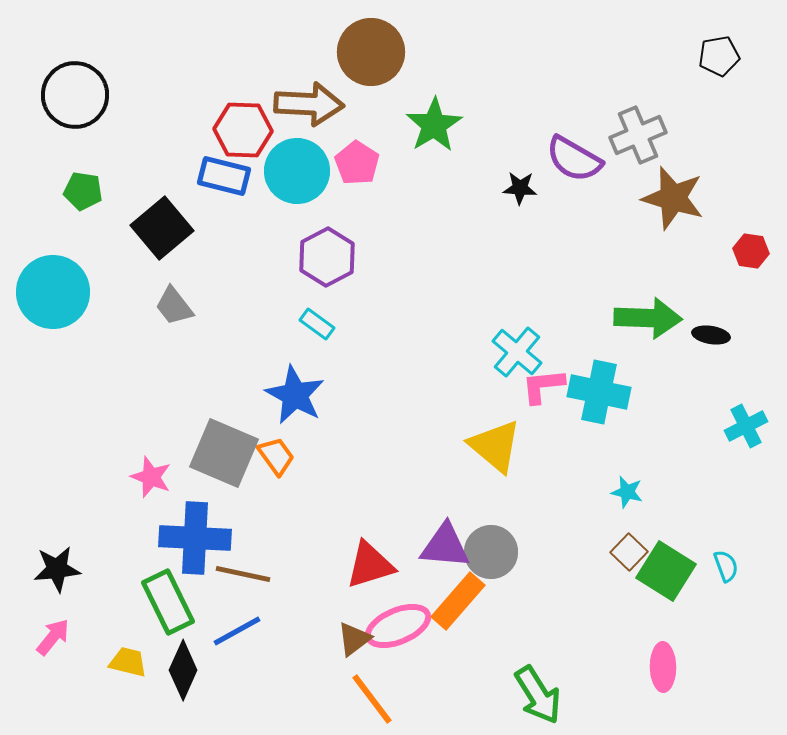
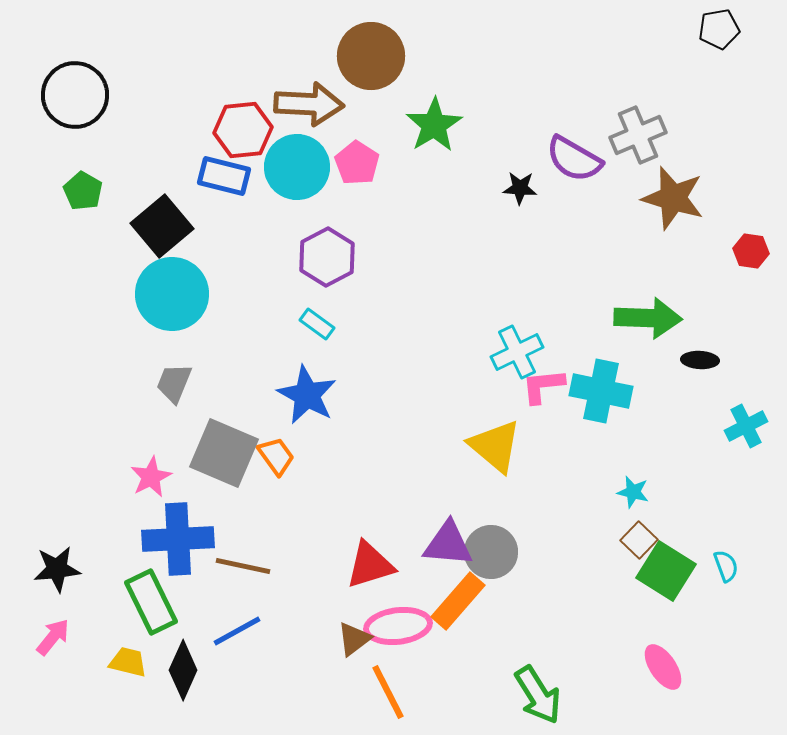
brown circle at (371, 52): moved 4 px down
black pentagon at (719, 56): moved 27 px up
red hexagon at (243, 130): rotated 8 degrees counterclockwise
cyan circle at (297, 171): moved 4 px up
green pentagon at (83, 191): rotated 21 degrees clockwise
black square at (162, 228): moved 2 px up
cyan circle at (53, 292): moved 119 px right, 2 px down
gray trapezoid at (174, 306): moved 77 px down; rotated 60 degrees clockwise
black ellipse at (711, 335): moved 11 px left, 25 px down; rotated 6 degrees counterclockwise
cyan cross at (517, 352): rotated 24 degrees clockwise
cyan cross at (599, 392): moved 2 px right, 1 px up
blue star at (295, 395): moved 12 px right
pink star at (151, 477): rotated 24 degrees clockwise
cyan star at (627, 492): moved 6 px right
blue cross at (195, 538): moved 17 px left, 1 px down; rotated 6 degrees counterclockwise
purple triangle at (445, 546): moved 3 px right, 2 px up
brown square at (629, 552): moved 10 px right, 12 px up
brown line at (243, 574): moved 8 px up
green rectangle at (168, 602): moved 17 px left
pink ellipse at (398, 626): rotated 16 degrees clockwise
pink ellipse at (663, 667): rotated 33 degrees counterclockwise
orange line at (372, 699): moved 16 px right, 7 px up; rotated 10 degrees clockwise
